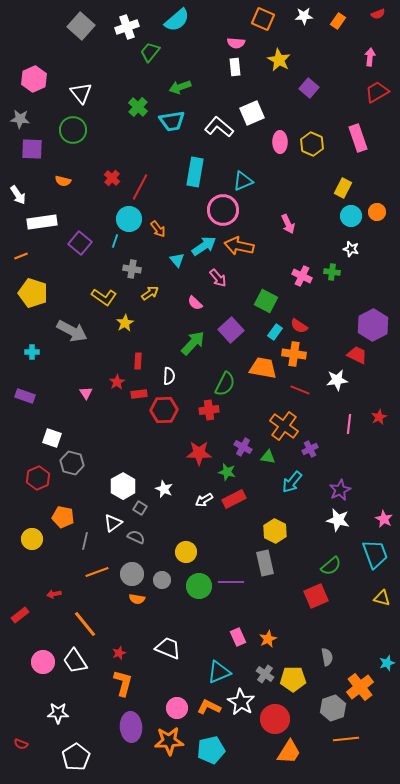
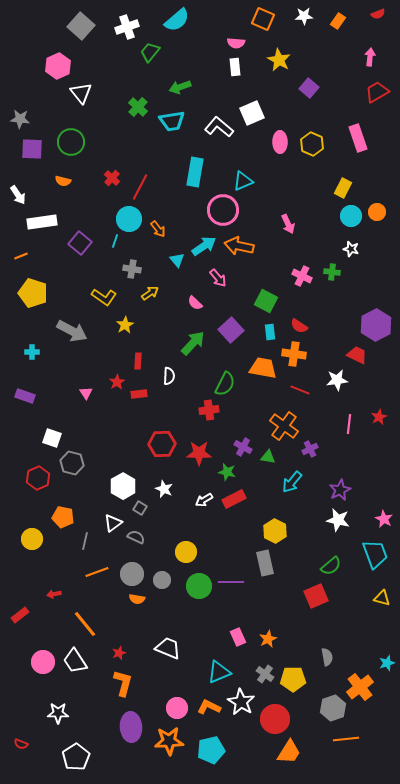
pink hexagon at (34, 79): moved 24 px right, 13 px up
green circle at (73, 130): moved 2 px left, 12 px down
yellow star at (125, 323): moved 2 px down
purple hexagon at (373, 325): moved 3 px right
cyan rectangle at (275, 332): moved 5 px left; rotated 42 degrees counterclockwise
red hexagon at (164, 410): moved 2 px left, 34 px down
